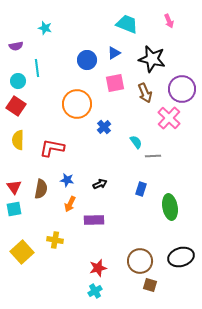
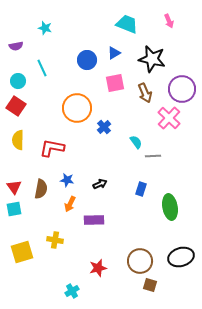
cyan line: moved 5 px right; rotated 18 degrees counterclockwise
orange circle: moved 4 px down
yellow square: rotated 25 degrees clockwise
cyan cross: moved 23 px left
